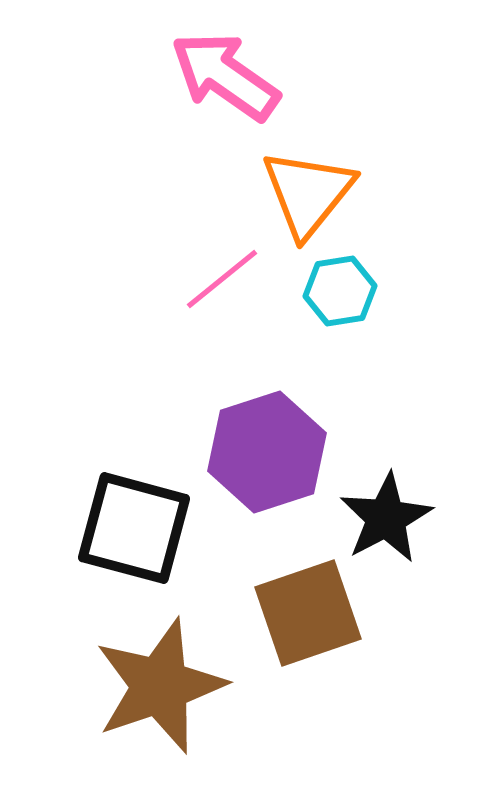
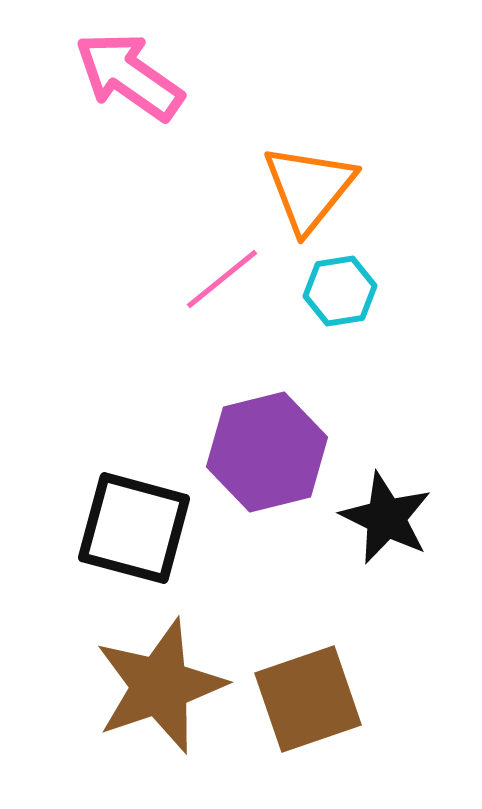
pink arrow: moved 96 px left
orange triangle: moved 1 px right, 5 px up
purple hexagon: rotated 4 degrees clockwise
black star: rotated 18 degrees counterclockwise
brown square: moved 86 px down
